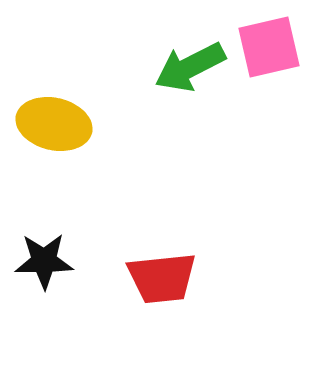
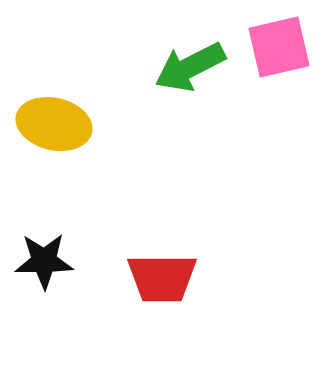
pink square: moved 10 px right
red trapezoid: rotated 6 degrees clockwise
